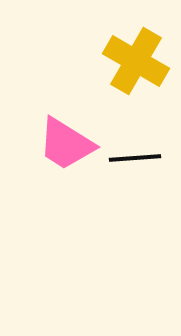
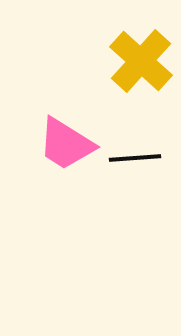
yellow cross: moved 5 px right; rotated 12 degrees clockwise
